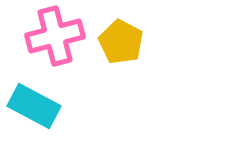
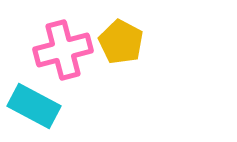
pink cross: moved 8 px right, 14 px down
